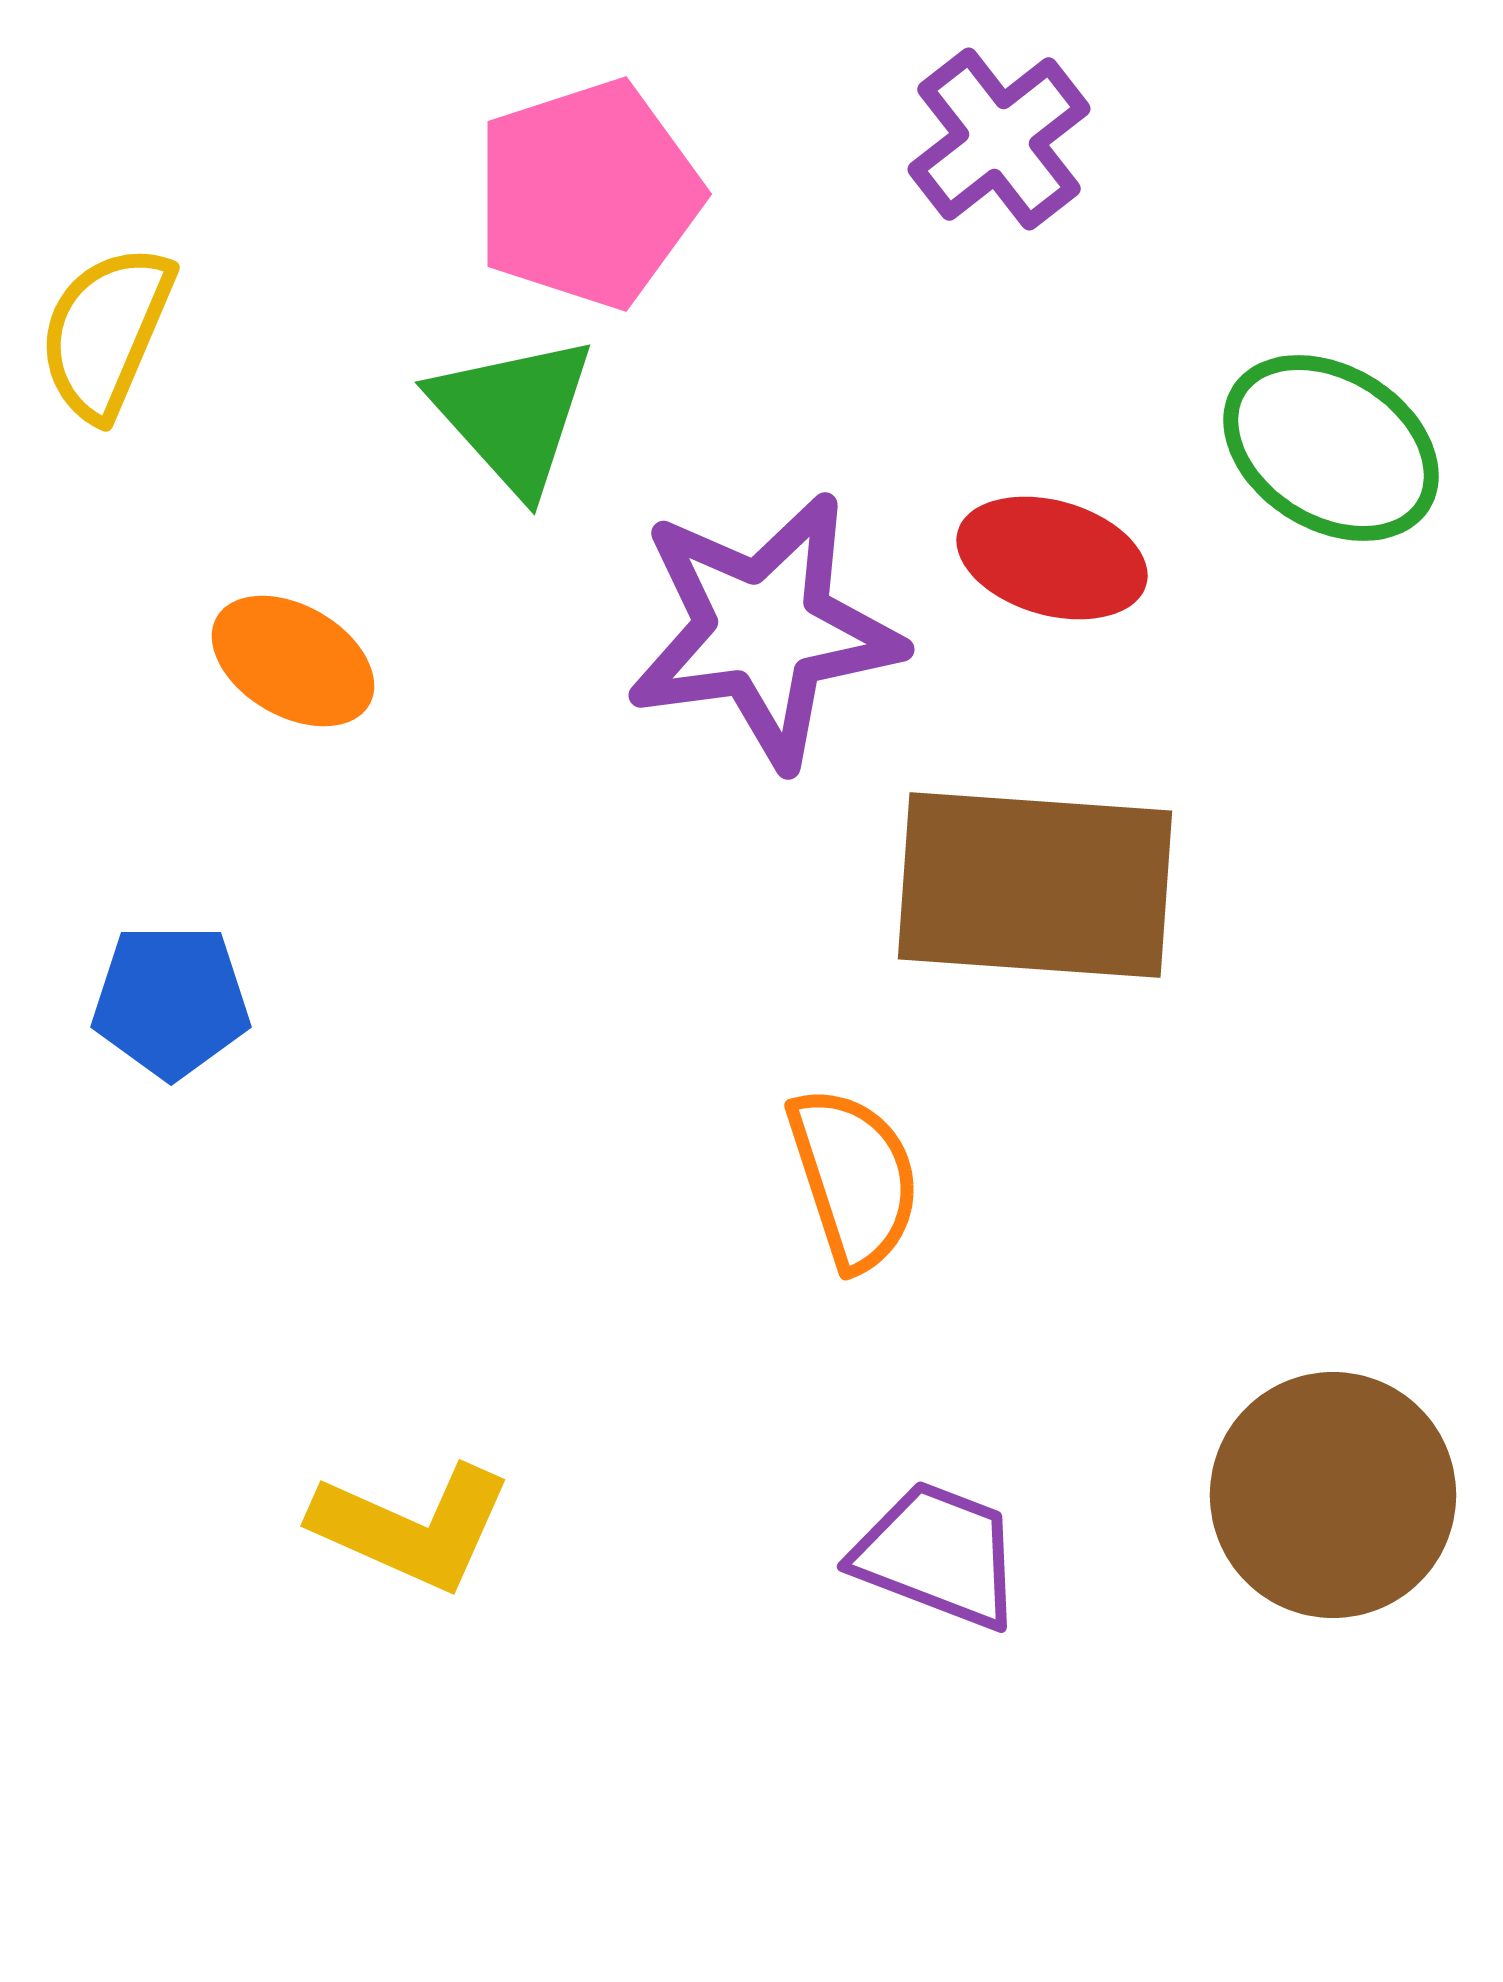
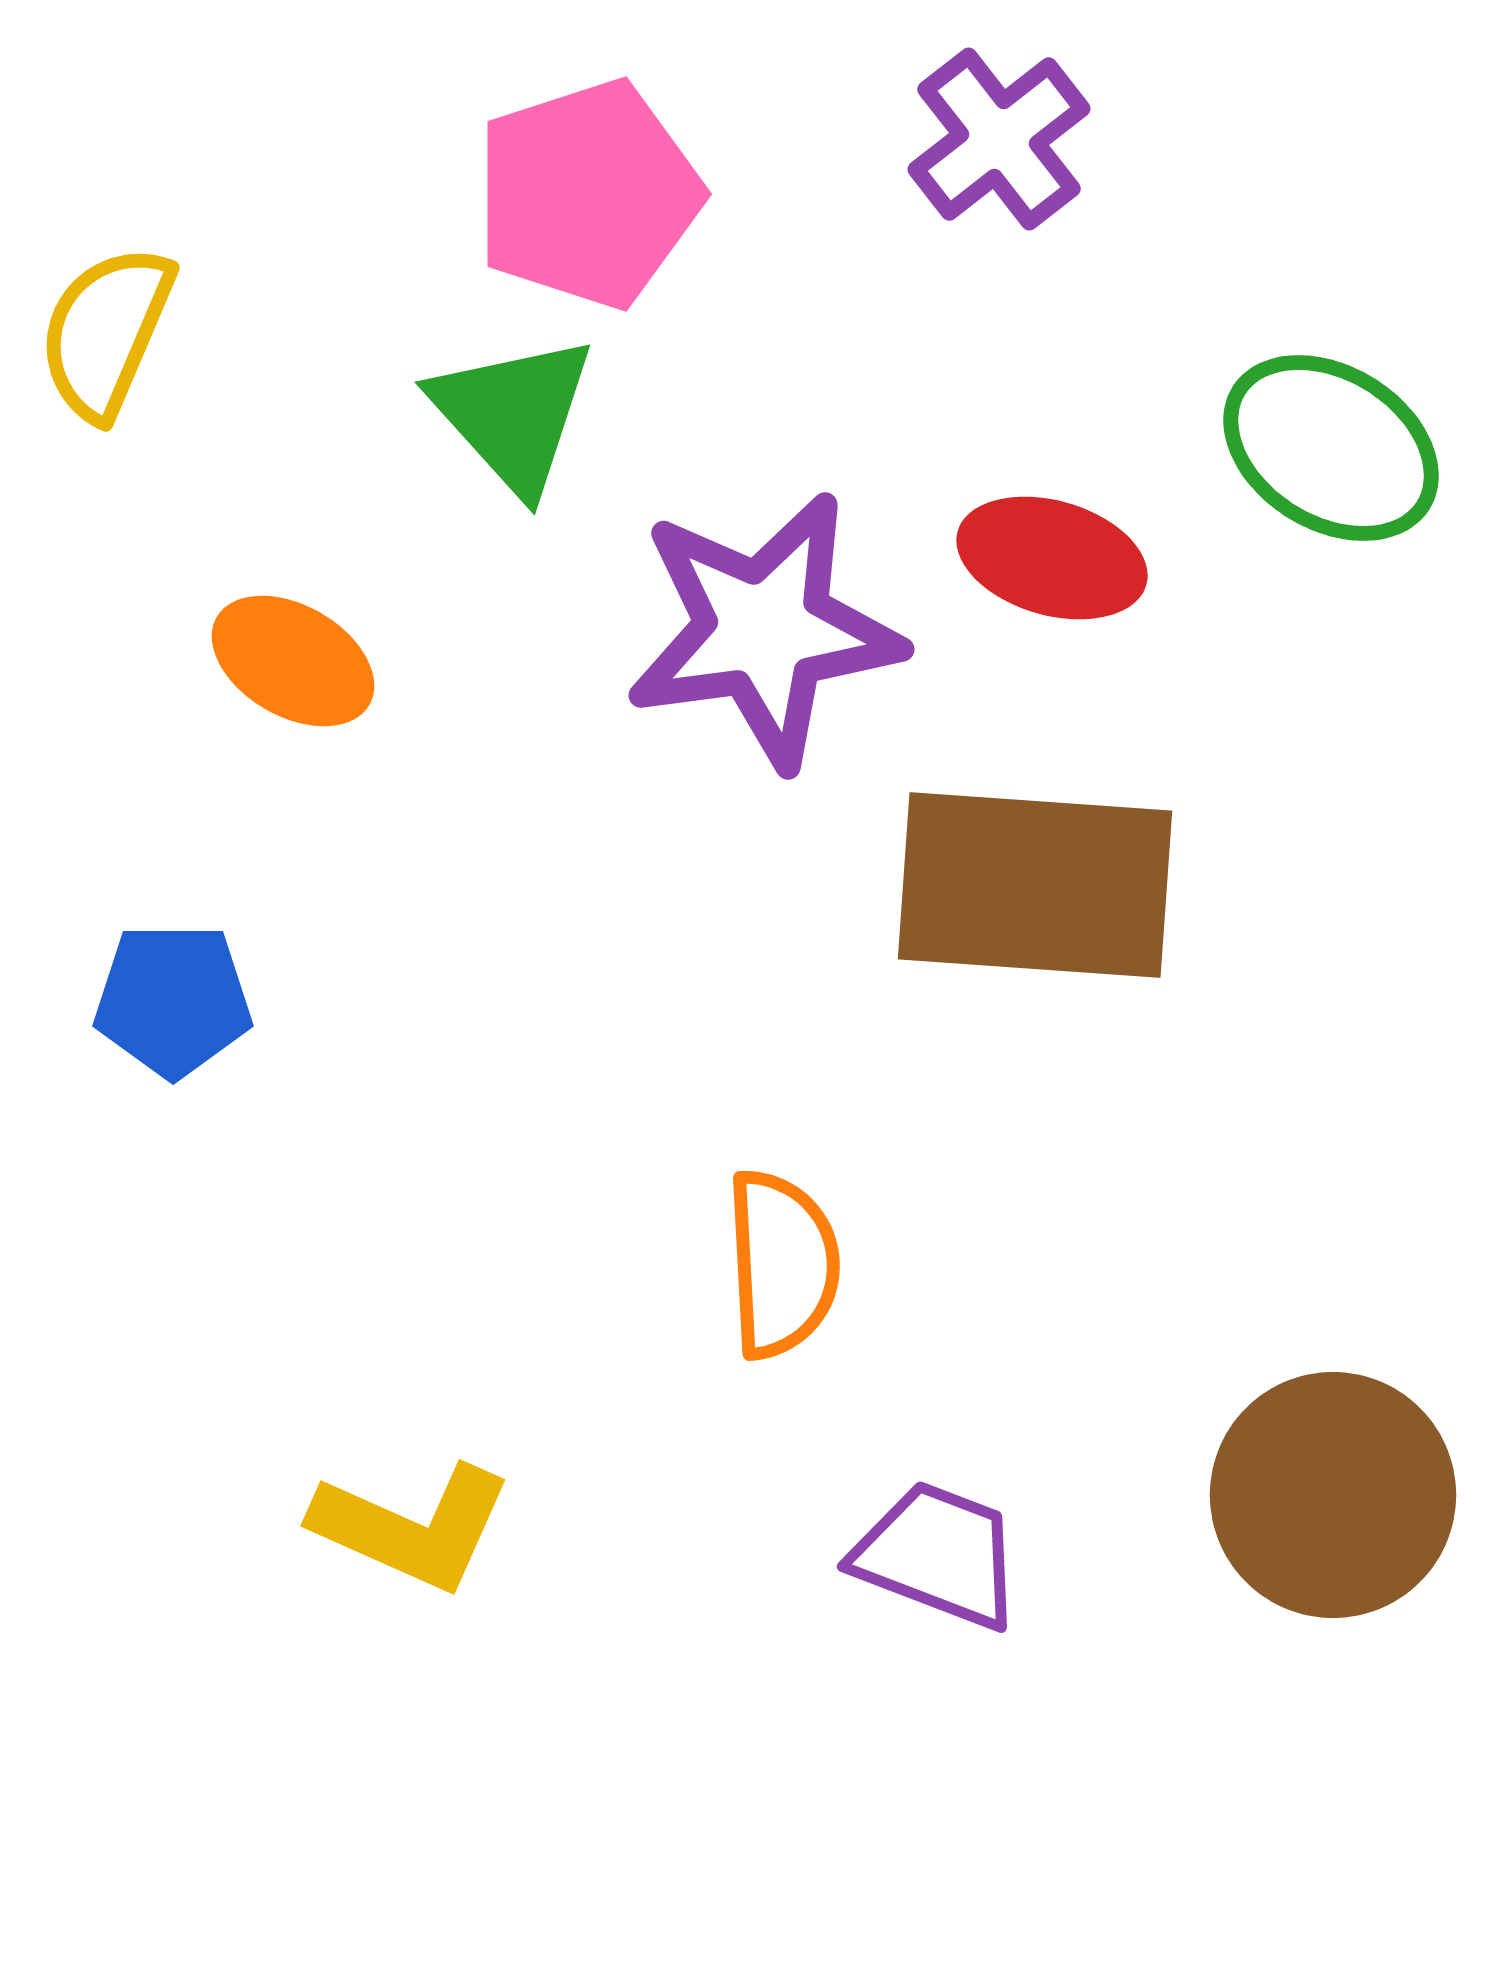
blue pentagon: moved 2 px right, 1 px up
orange semicircle: moved 72 px left, 86 px down; rotated 15 degrees clockwise
